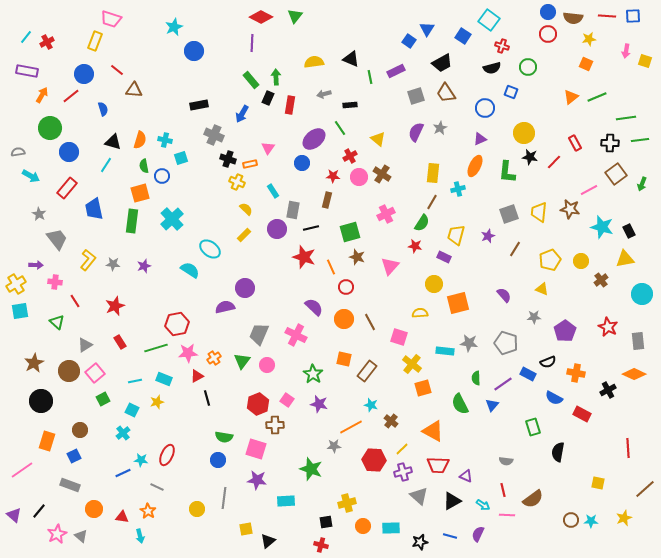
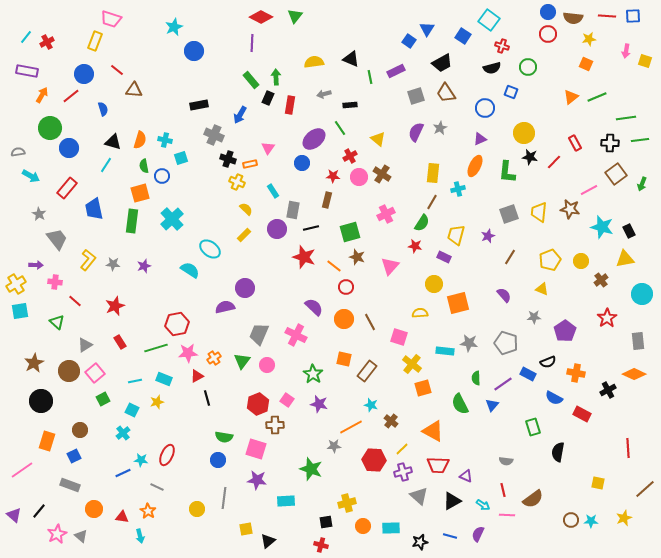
blue arrow at (242, 114): moved 2 px left, 1 px down
blue circle at (69, 152): moved 4 px up
brown line at (515, 249): moved 5 px left, 8 px down
orange line at (331, 267): moved 3 px right, 1 px up; rotated 28 degrees counterclockwise
red line at (75, 301): rotated 16 degrees counterclockwise
red star at (608, 327): moved 1 px left, 9 px up; rotated 12 degrees clockwise
